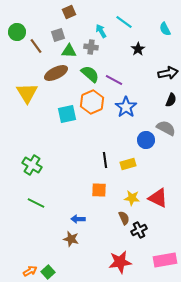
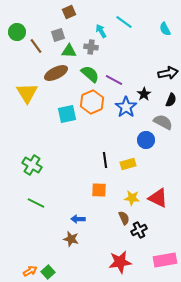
black star: moved 6 px right, 45 px down
gray semicircle: moved 3 px left, 6 px up
